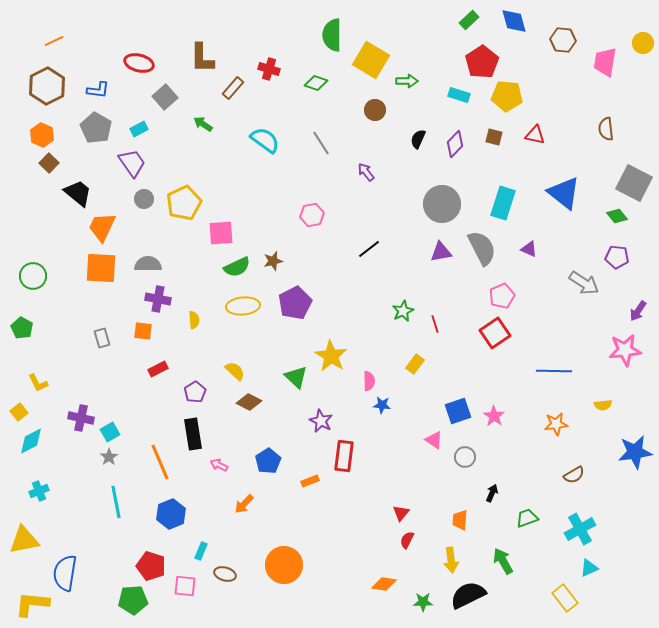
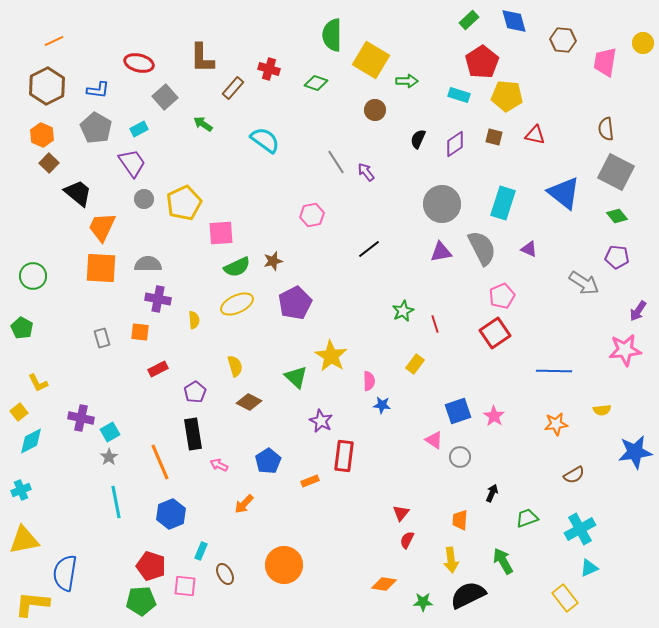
gray line at (321, 143): moved 15 px right, 19 px down
purple diamond at (455, 144): rotated 12 degrees clockwise
gray square at (634, 183): moved 18 px left, 11 px up
yellow ellipse at (243, 306): moved 6 px left, 2 px up; rotated 20 degrees counterclockwise
orange square at (143, 331): moved 3 px left, 1 px down
yellow semicircle at (235, 371): moved 5 px up; rotated 30 degrees clockwise
yellow semicircle at (603, 405): moved 1 px left, 5 px down
gray circle at (465, 457): moved 5 px left
cyan cross at (39, 491): moved 18 px left, 1 px up
brown ellipse at (225, 574): rotated 45 degrees clockwise
green pentagon at (133, 600): moved 8 px right, 1 px down
